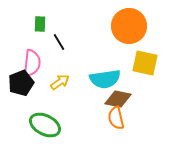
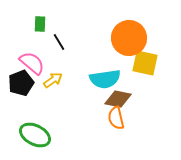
orange circle: moved 12 px down
pink semicircle: rotated 56 degrees counterclockwise
yellow arrow: moved 7 px left, 2 px up
green ellipse: moved 10 px left, 10 px down
